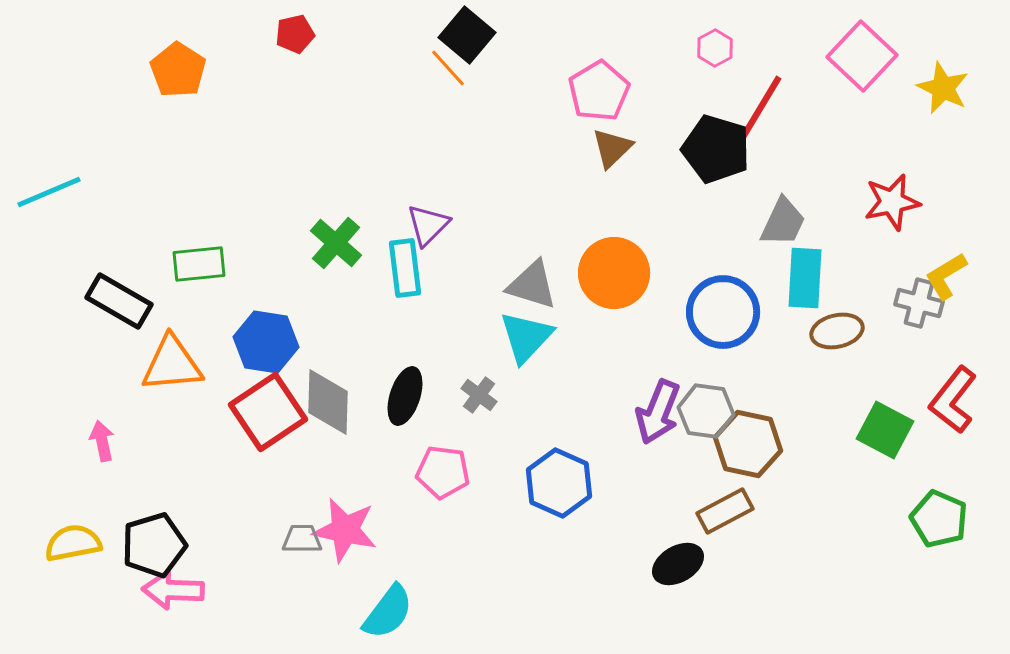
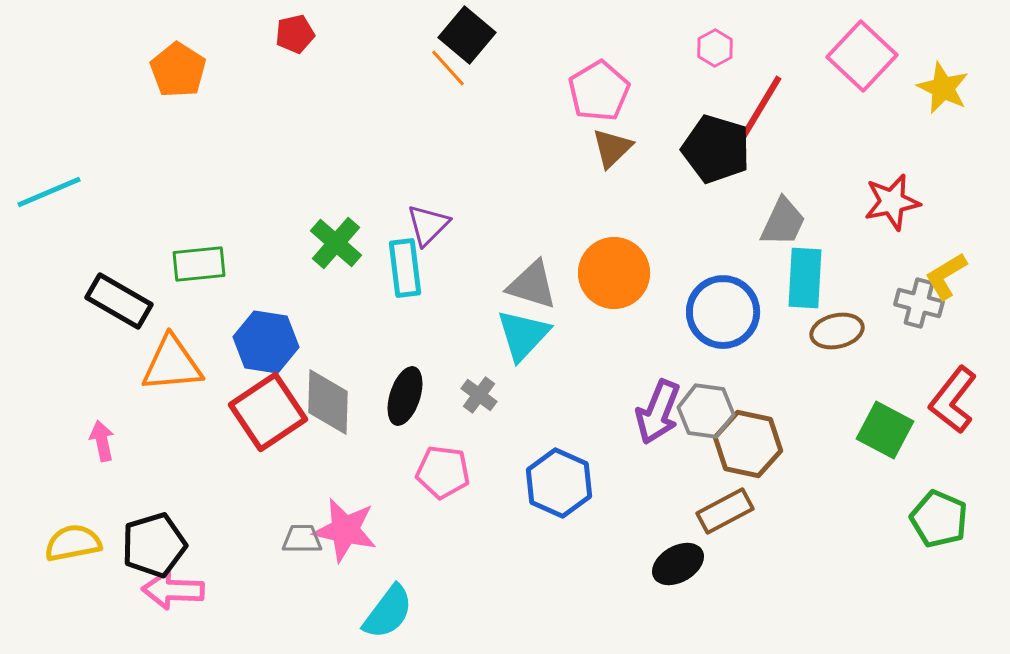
cyan triangle at (526, 337): moved 3 px left, 2 px up
